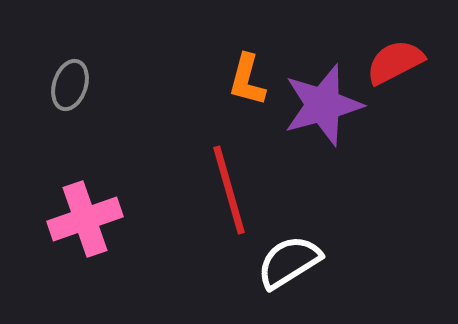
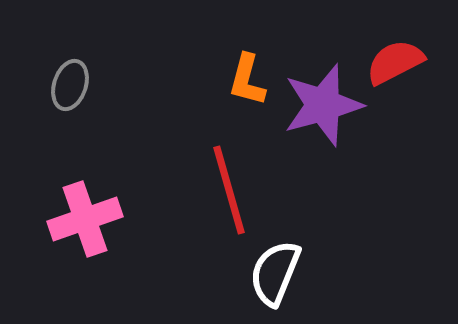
white semicircle: moved 14 px left, 11 px down; rotated 36 degrees counterclockwise
